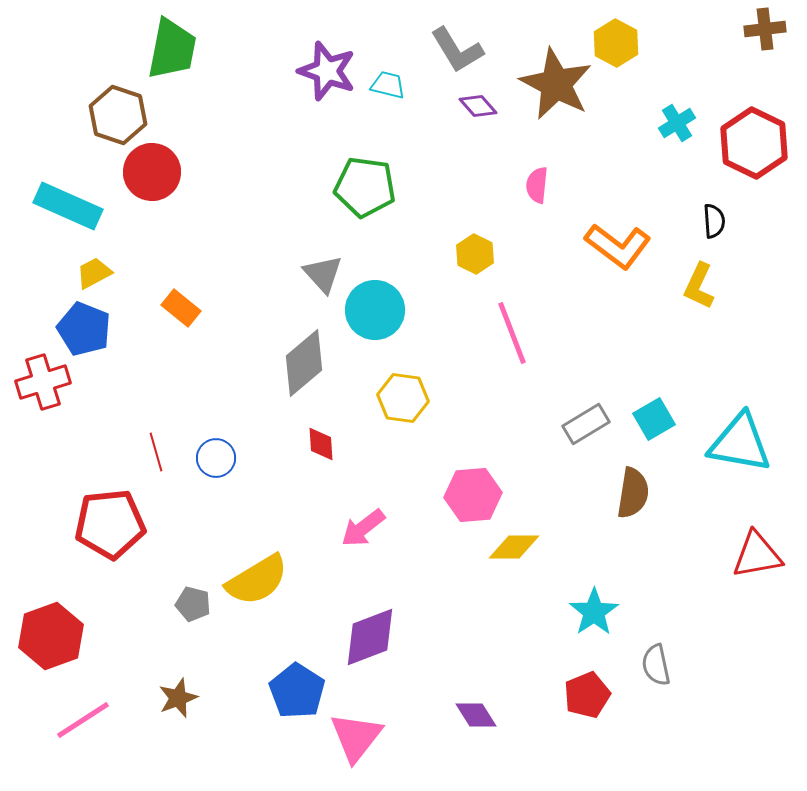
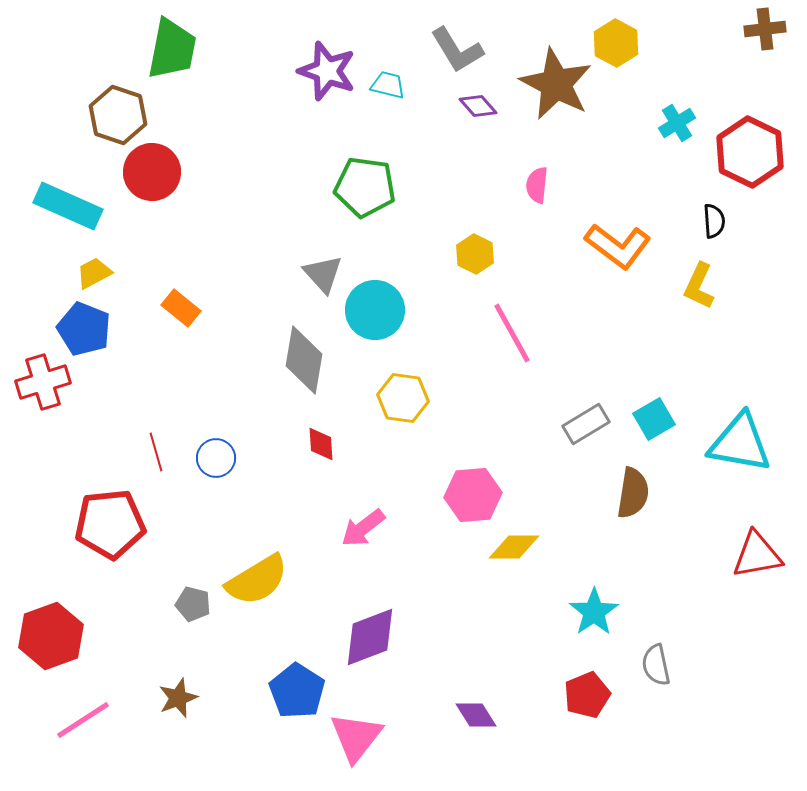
red hexagon at (754, 143): moved 4 px left, 9 px down
pink line at (512, 333): rotated 8 degrees counterclockwise
gray diamond at (304, 363): moved 3 px up; rotated 40 degrees counterclockwise
